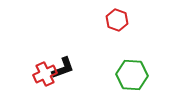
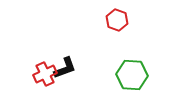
black L-shape: moved 2 px right
